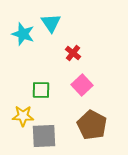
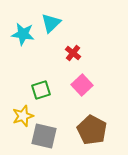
cyan triangle: rotated 20 degrees clockwise
cyan star: rotated 10 degrees counterclockwise
green square: rotated 18 degrees counterclockwise
yellow star: rotated 20 degrees counterclockwise
brown pentagon: moved 5 px down
gray square: rotated 16 degrees clockwise
